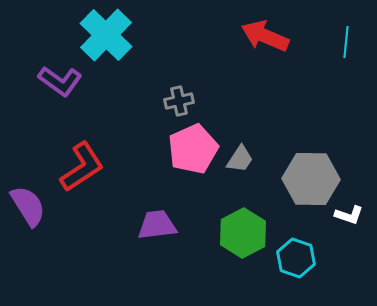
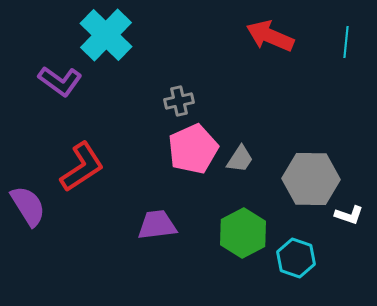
red arrow: moved 5 px right
